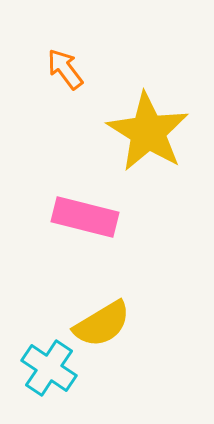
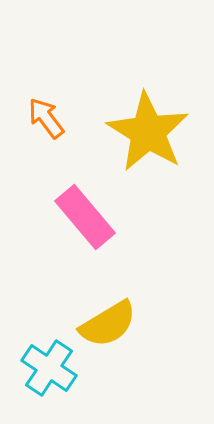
orange arrow: moved 19 px left, 49 px down
pink rectangle: rotated 36 degrees clockwise
yellow semicircle: moved 6 px right
